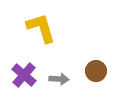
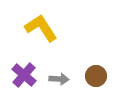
yellow L-shape: rotated 16 degrees counterclockwise
brown circle: moved 5 px down
